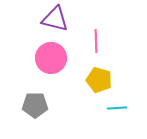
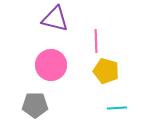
pink circle: moved 7 px down
yellow pentagon: moved 7 px right, 9 px up
